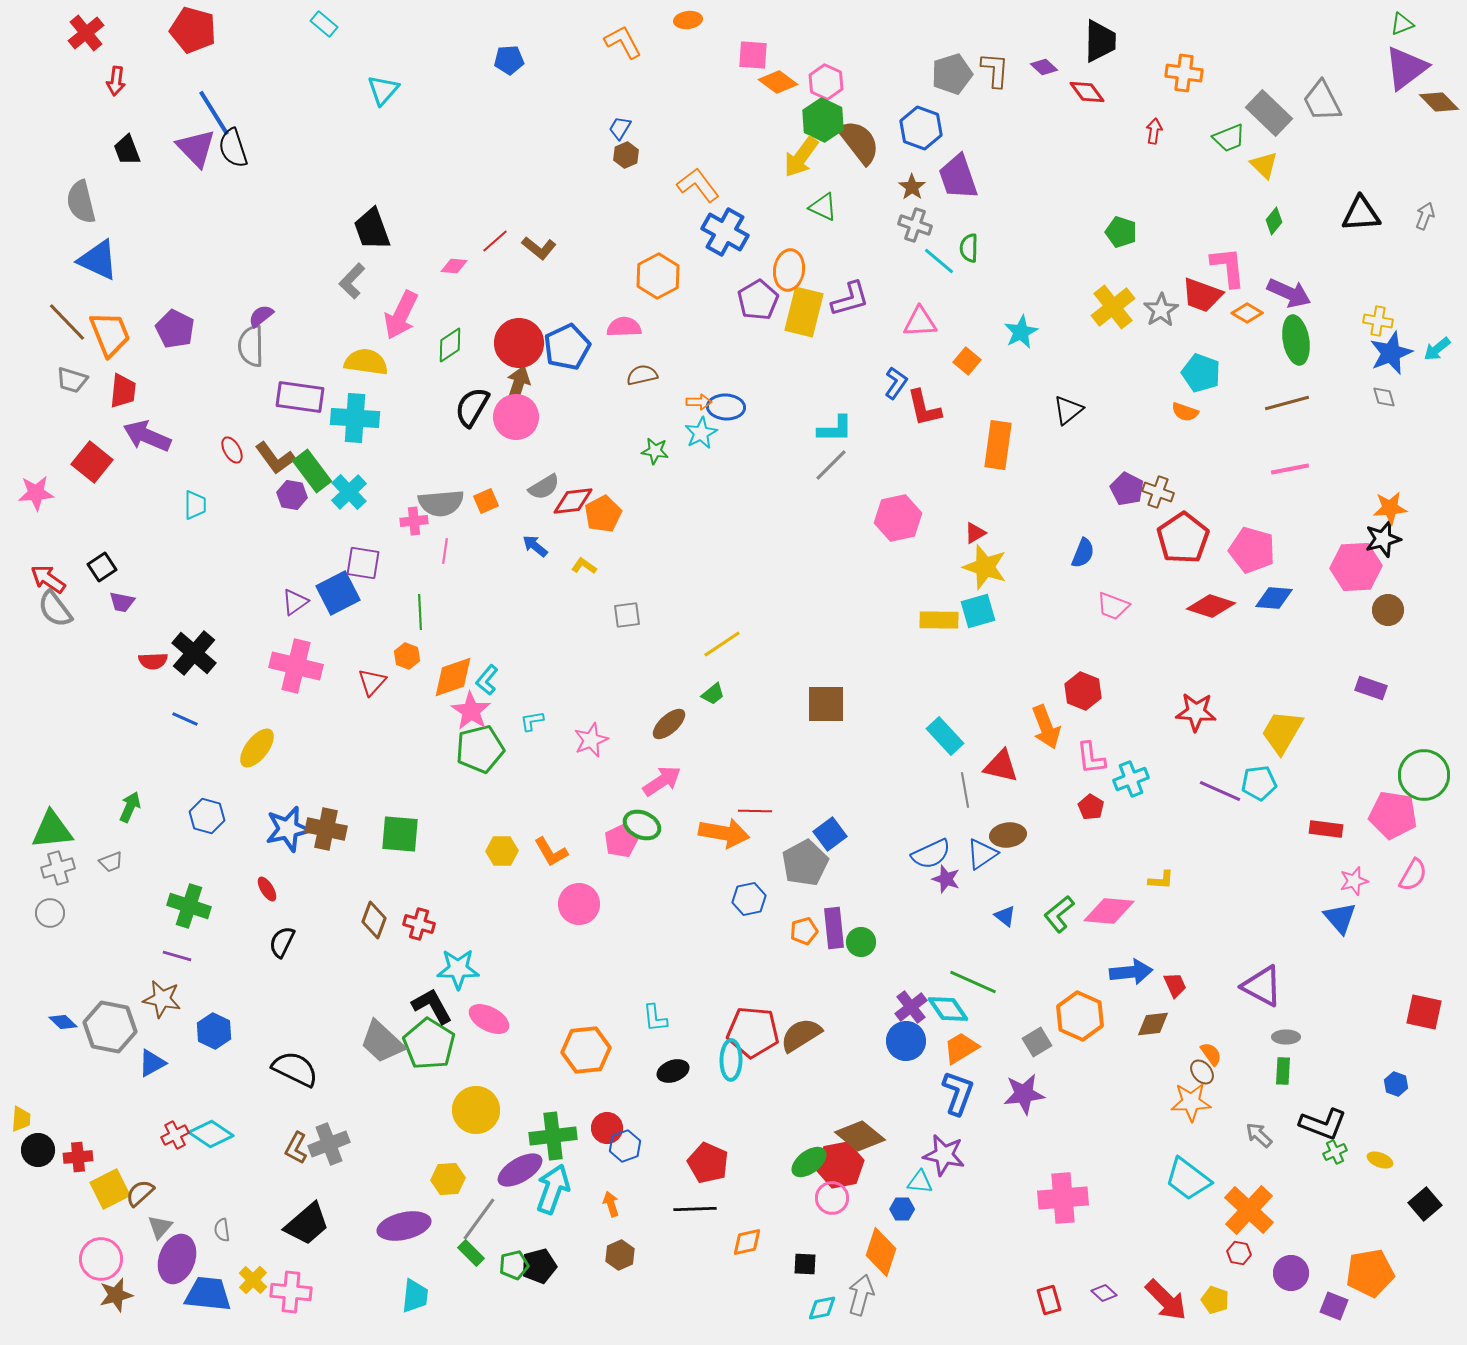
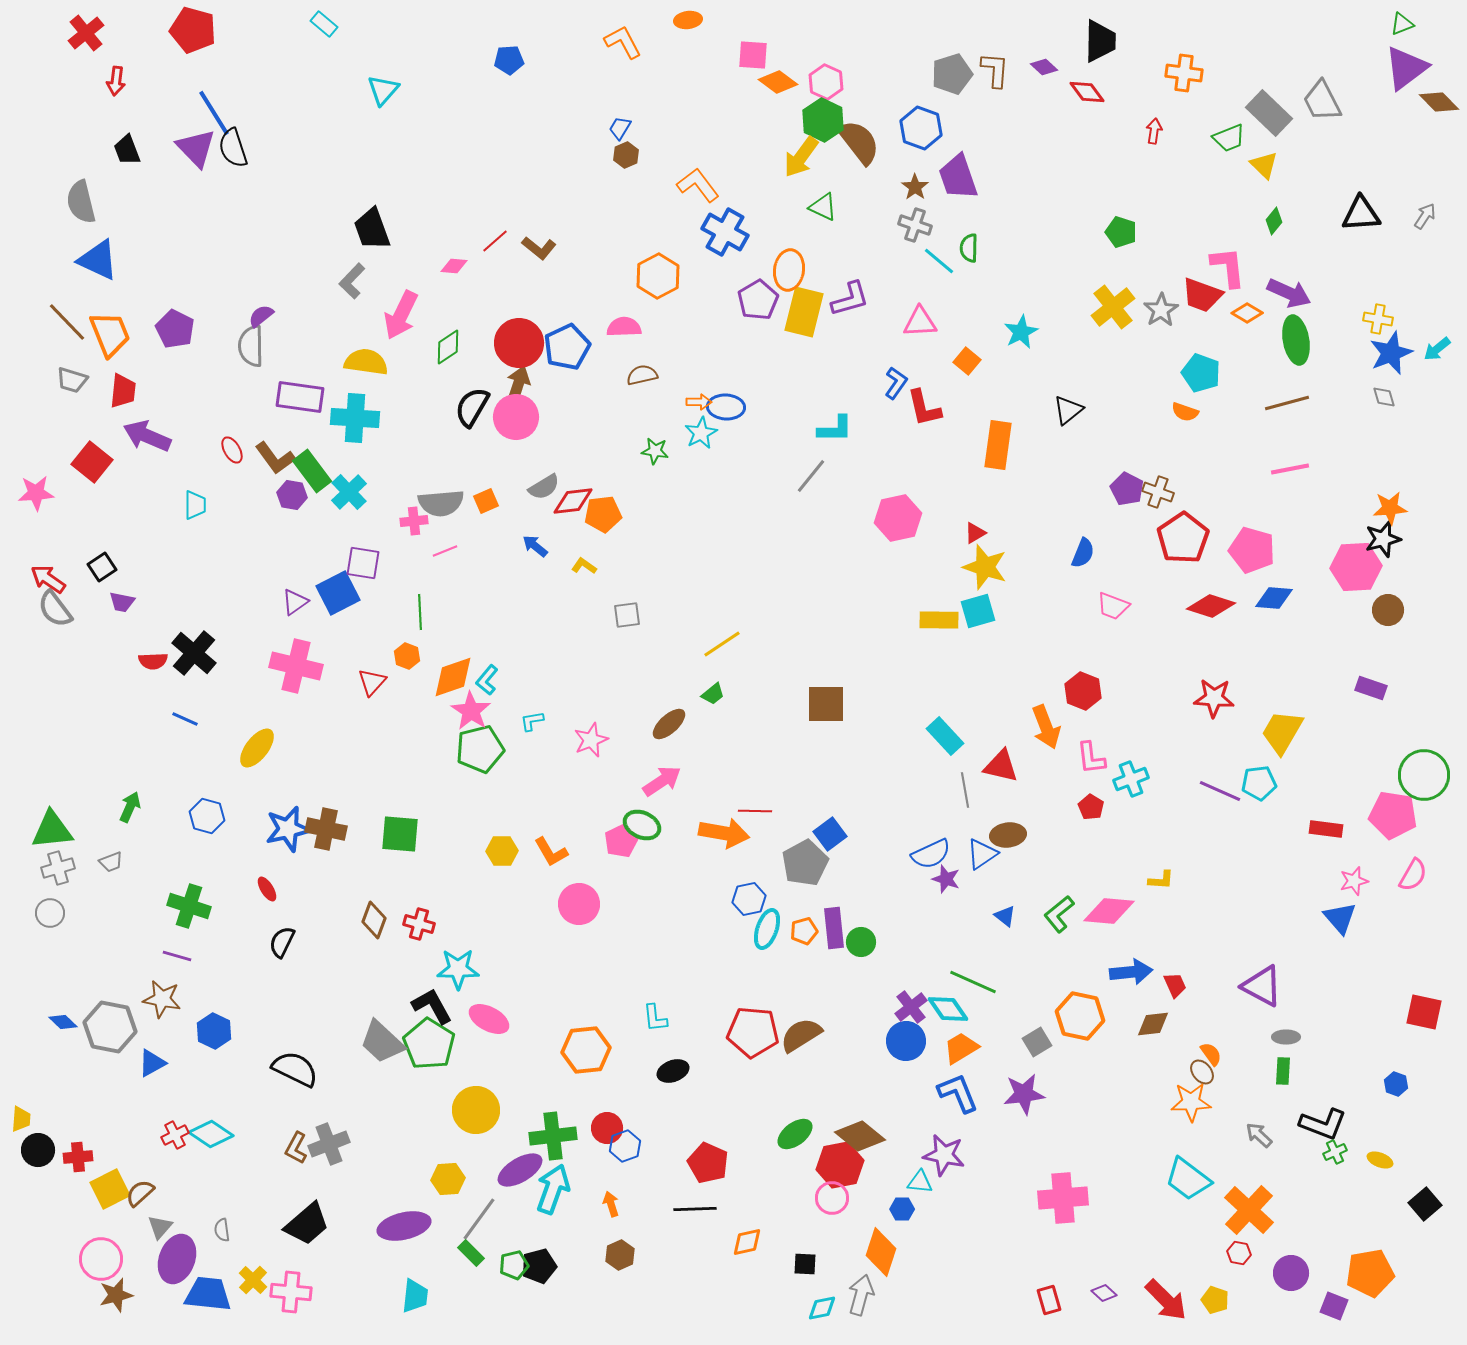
brown star at (912, 187): moved 3 px right
gray arrow at (1425, 216): rotated 12 degrees clockwise
yellow cross at (1378, 321): moved 2 px up
green diamond at (450, 345): moved 2 px left, 2 px down
gray line at (831, 465): moved 20 px left, 11 px down; rotated 6 degrees counterclockwise
orange pentagon at (603, 514): rotated 21 degrees clockwise
pink line at (445, 551): rotated 60 degrees clockwise
red star at (1196, 712): moved 18 px right, 14 px up
orange hexagon at (1080, 1016): rotated 12 degrees counterclockwise
cyan ellipse at (731, 1060): moved 36 px right, 131 px up; rotated 18 degrees clockwise
blue L-shape at (958, 1093): rotated 42 degrees counterclockwise
green ellipse at (809, 1162): moved 14 px left, 28 px up
